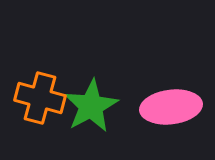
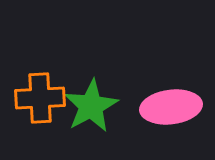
orange cross: rotated 18 degrees counterclockwise
